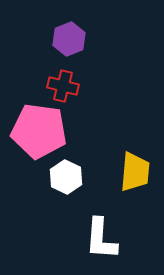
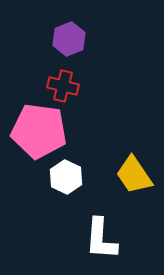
yellow trapezoid: moved 1 px left, 3 px down; rotated 141 degrees clockwise
